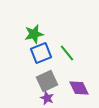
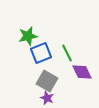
green star: moved 6 px left, 2 px down
green line: rotated 12 degrees clockwise
gray square: rotated 35 degrees counterclockwise
purple diamond: moved 3 px right, 16 px up
